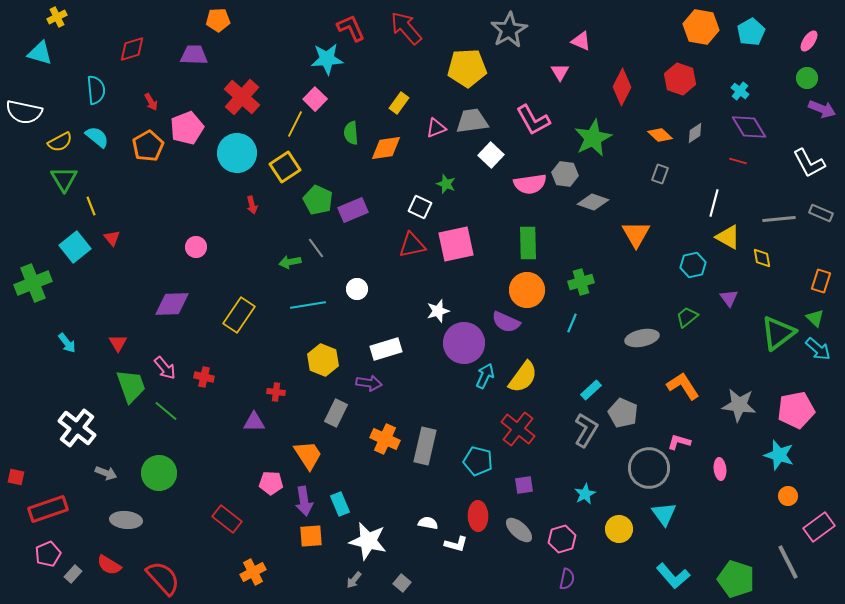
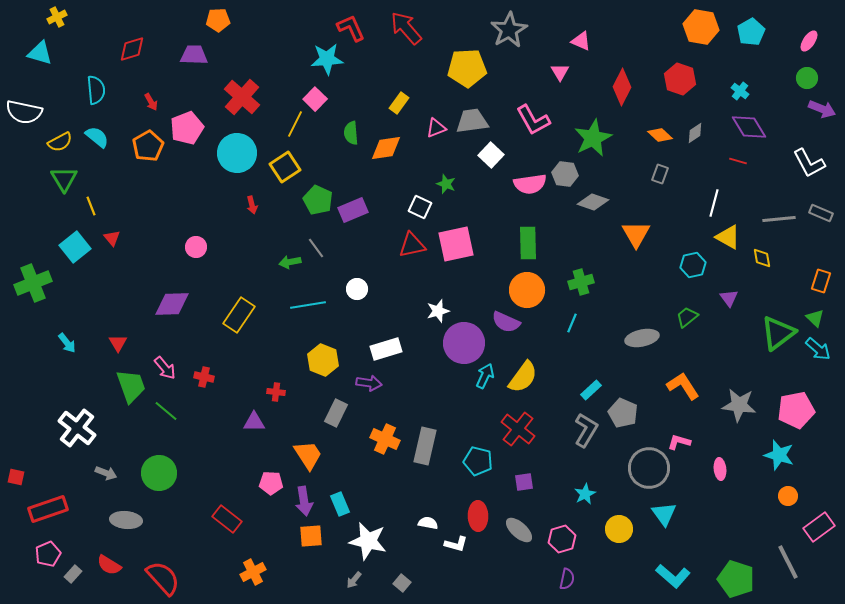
purple square at (524, 485): moved 3 px up
cyan L-shape at (673, 576): rotated 8 degrees counterclockwise
